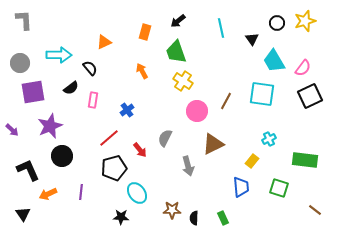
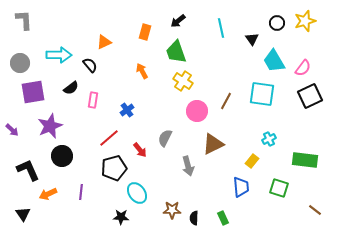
black semicircle at (90, 68): moved 3 px up
